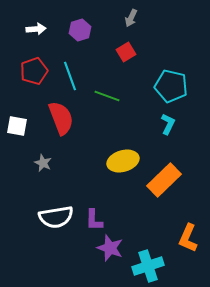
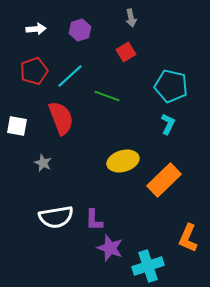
gray arrow: rotated 36 degrees counterclockwise
cyan line: rotated 68 degrees clockwise
